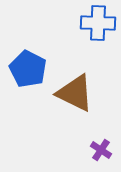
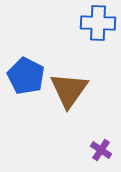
blue pentagon: moved 2 px left, 7 px down
brown triangle: moved 6 px left, 3 px up; rotated 39 degrees clockwise
